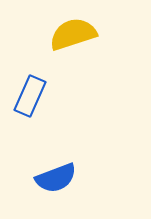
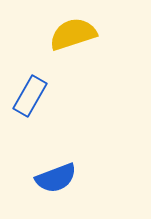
blue rectangle: rotated 6 degrees clockwise
